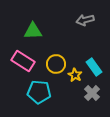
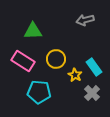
yellow circle: moved 5 px up
